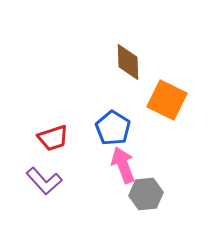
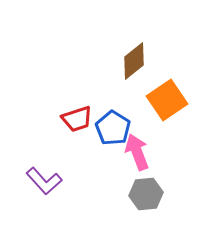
brown diamond: moved 6 px right, 1 px up; rotated 54 degrees clockwise
orange square: rotated 30 degrees clockwise
red trapezoid: moved 24 px right, 19 px up
pink arrow: moved 14 px right, 13 px up
